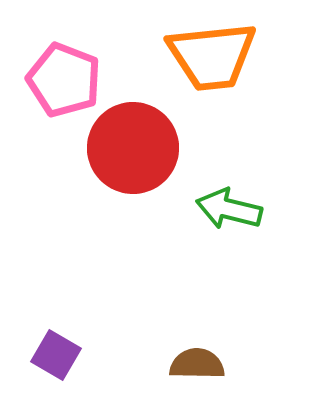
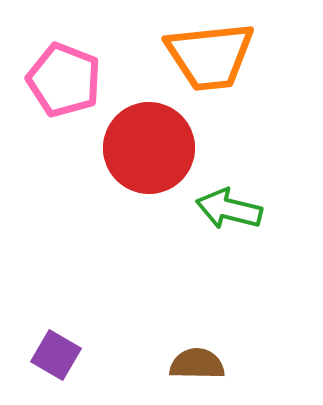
orange trapezoid: moved 2 px left
red circle: moved 16 px right
